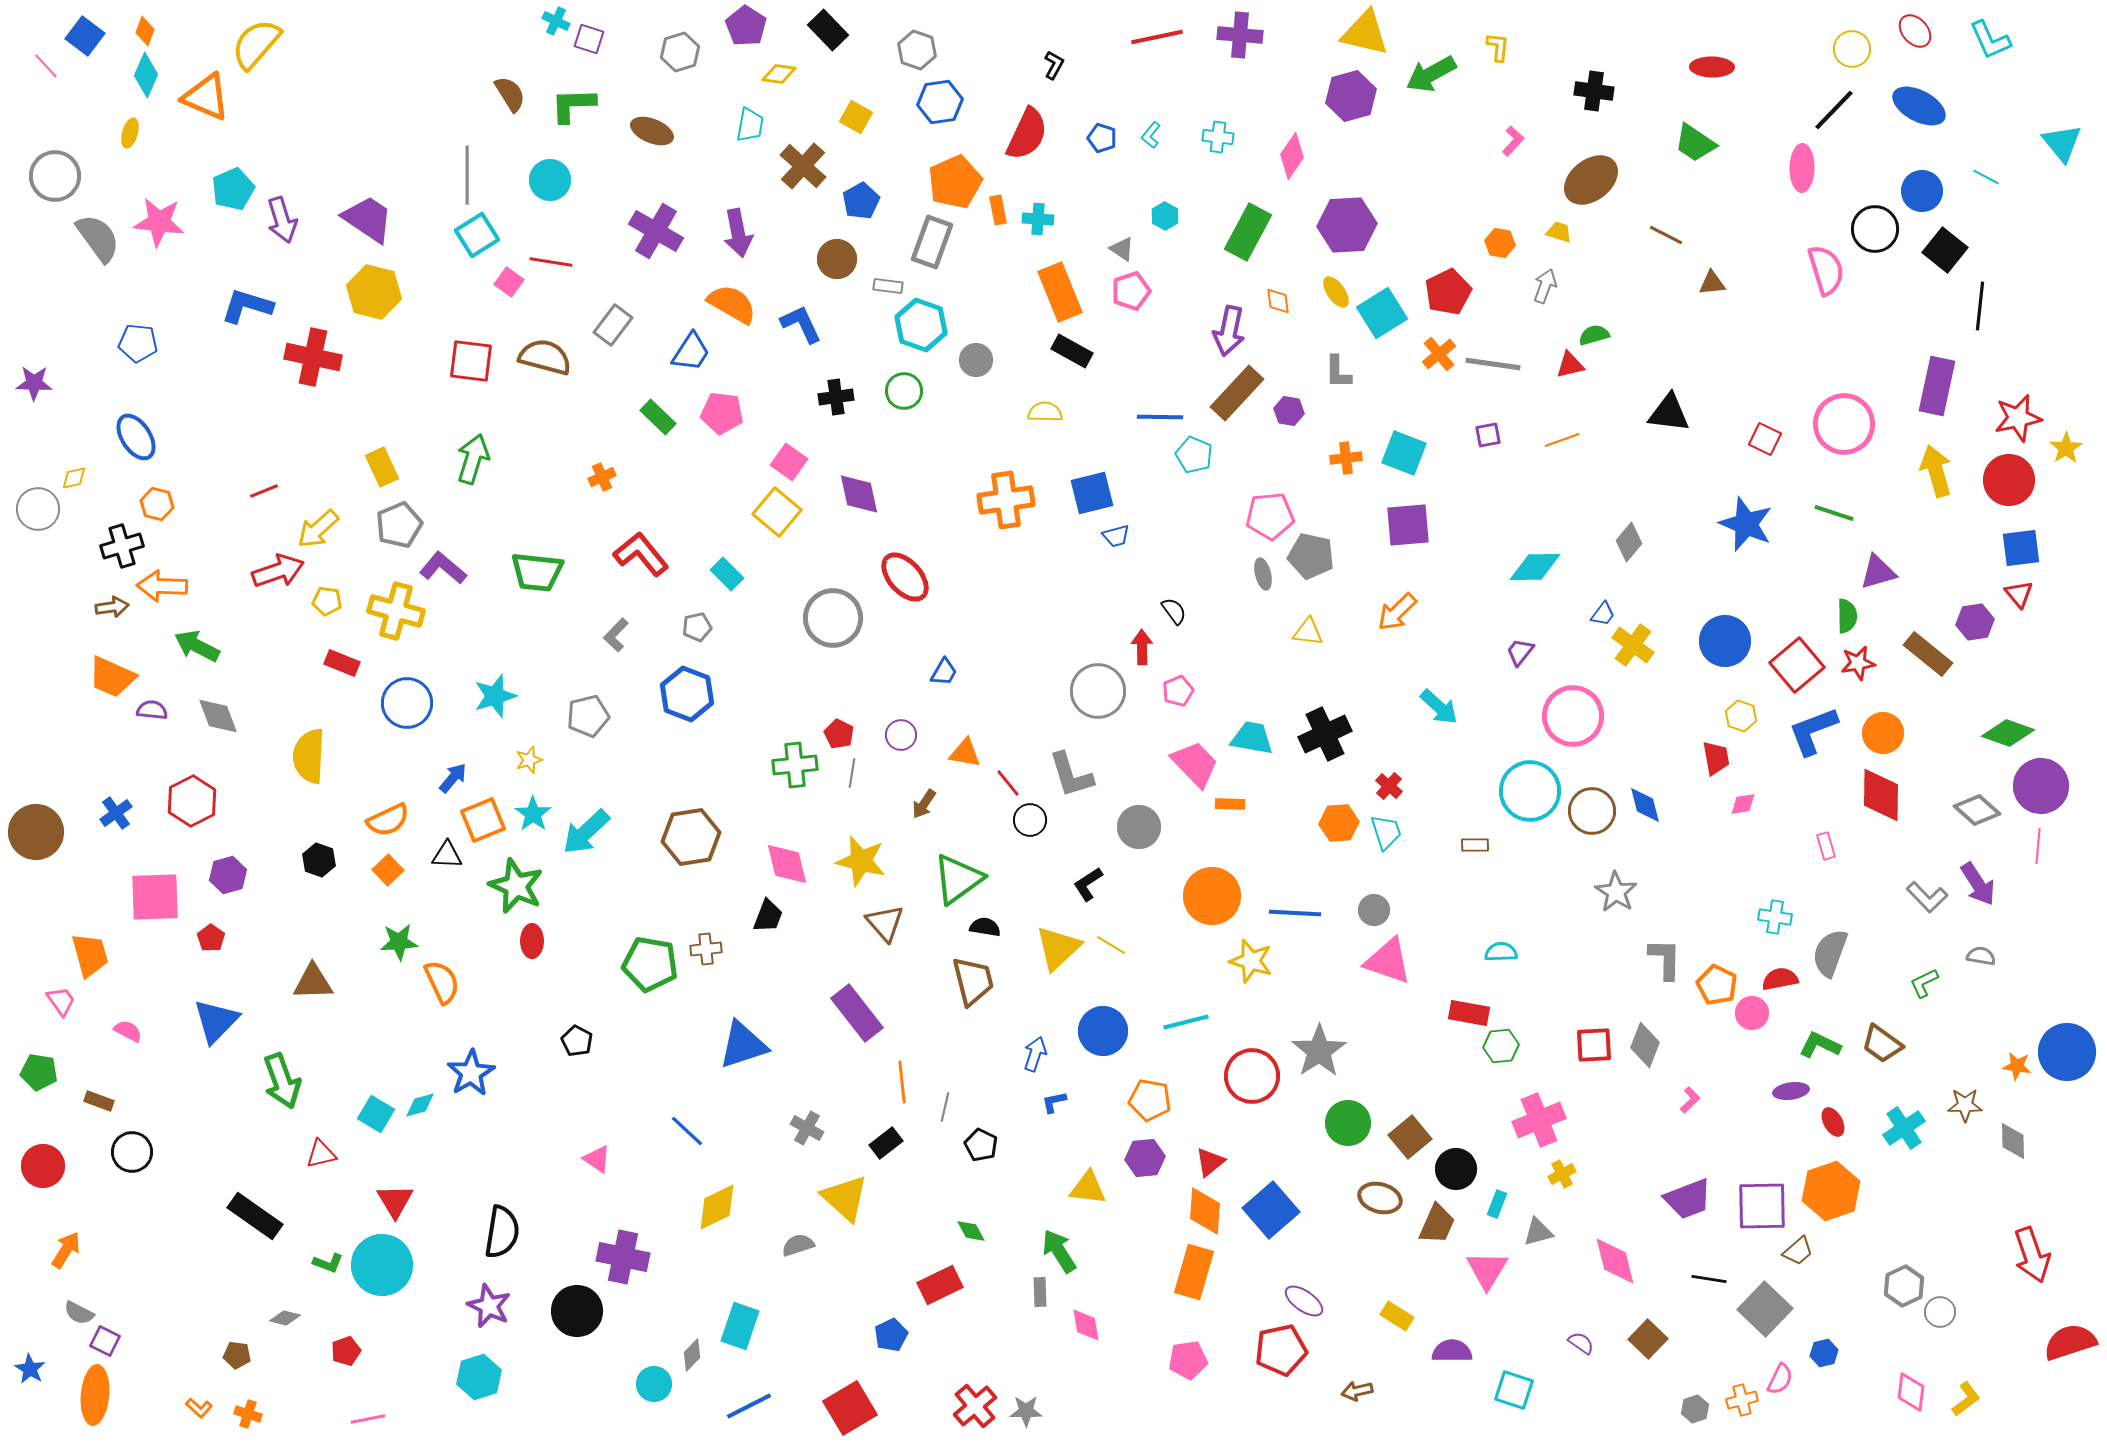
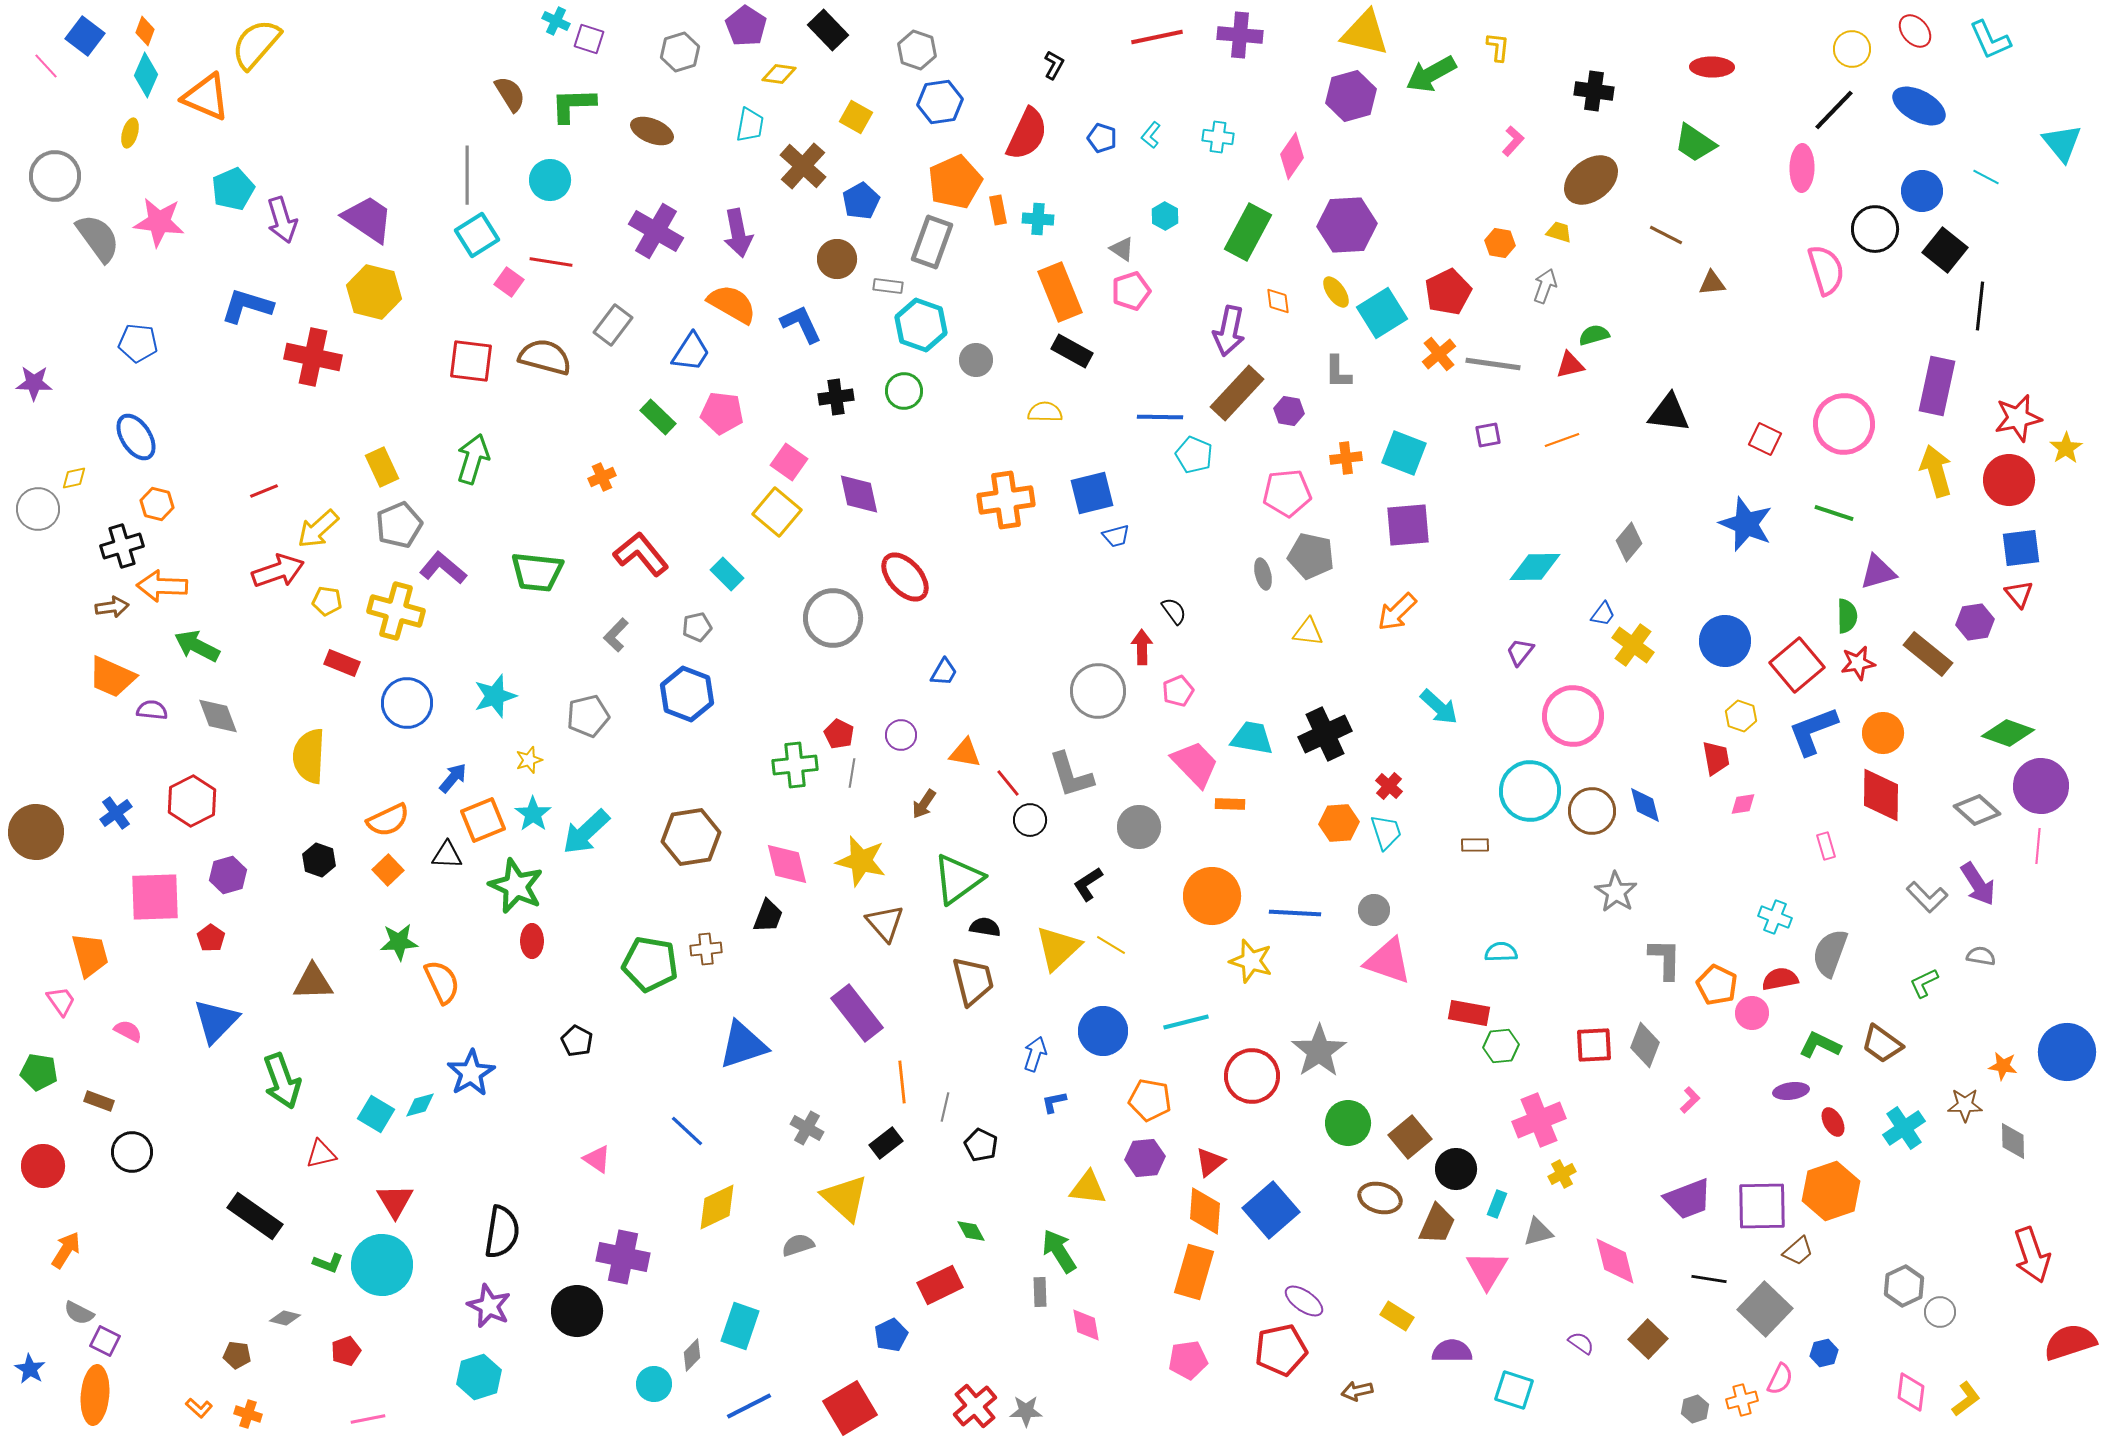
pink pentagon at (1270, 516): moved 17 px right, 23 px up
cyan cross at (1775, 917): rotated 12 degrees clockwise
orange star at (2017, 1066): moved 14 px left
